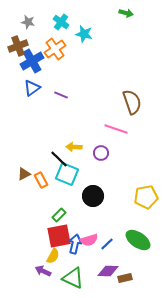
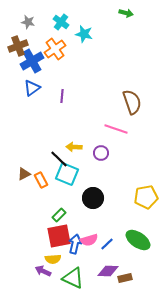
purple line: moved 1 px right, 1 px down; rotated 72 degrees clockwise
black circle: moved 2 px down
yellow semicircle: moved 3 px down; rotated 56 degrees clockwise
